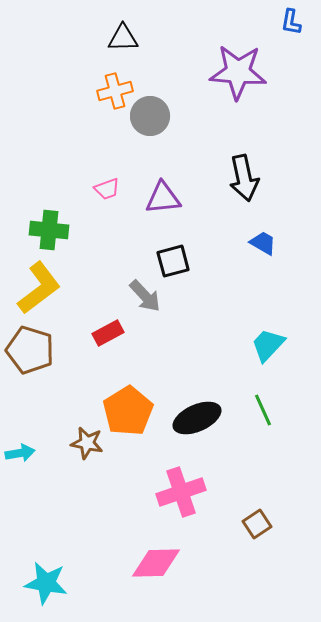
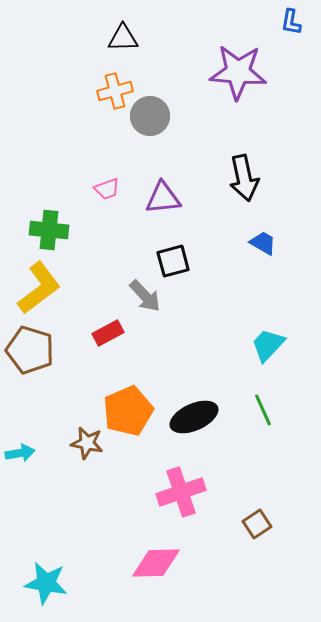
orange pentagon: rotated 9 degrees clockwise
black ellipse: moved 3 px left, 1 px up
